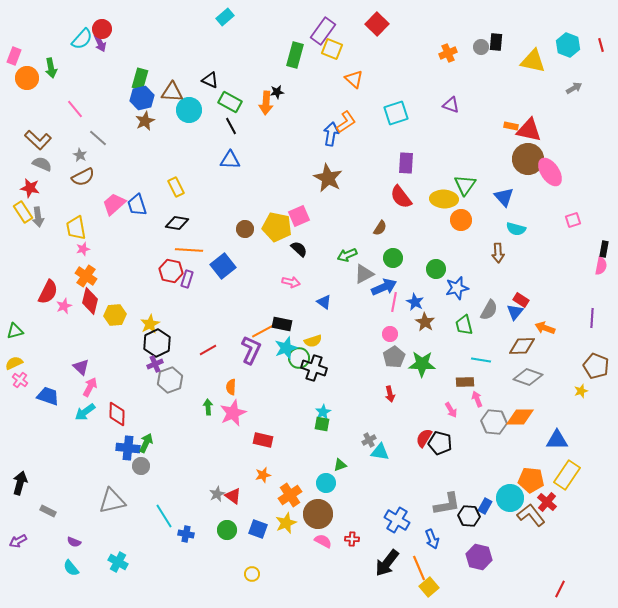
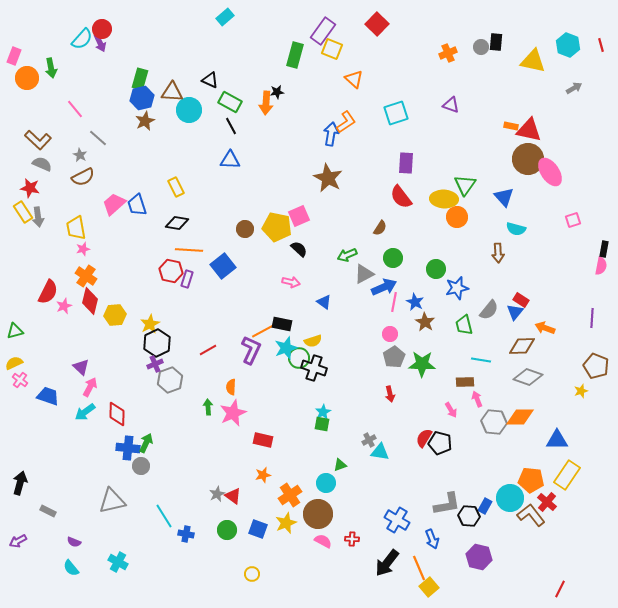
orange circle at (461, 220): moved 4 px left, 3 px up
gray semicircle at (489, 310): rotated 10 degrees clockwise
